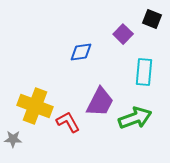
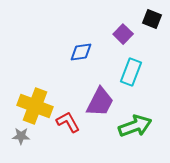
cyan rectangle: moved 13 px left; rotated 16 degrees clockwise
green arrow: moved 8 px down
gray star: moved 8 px right, 3 px up
